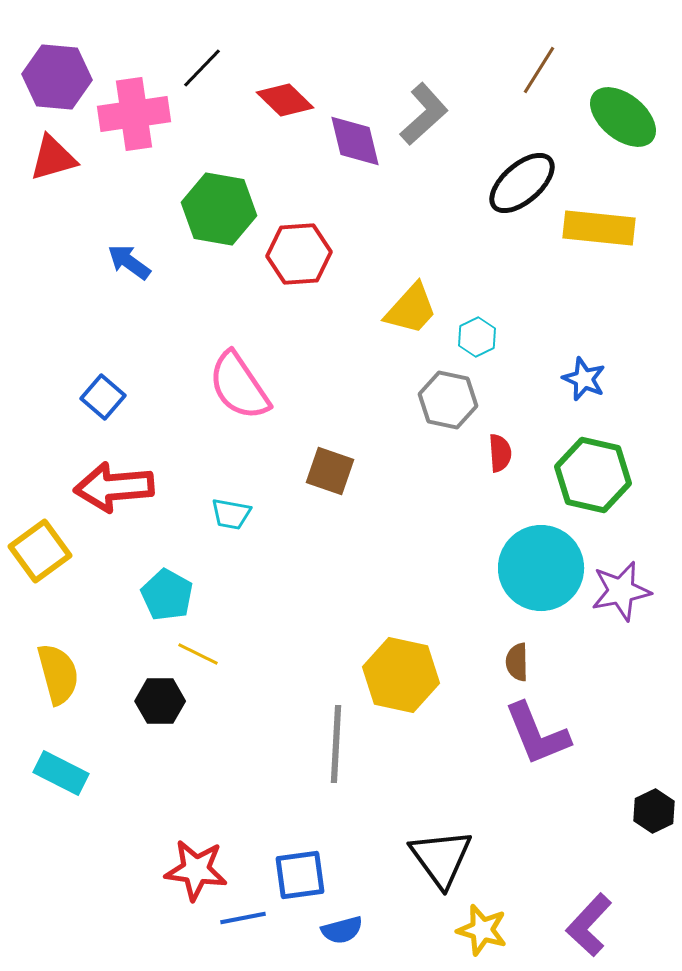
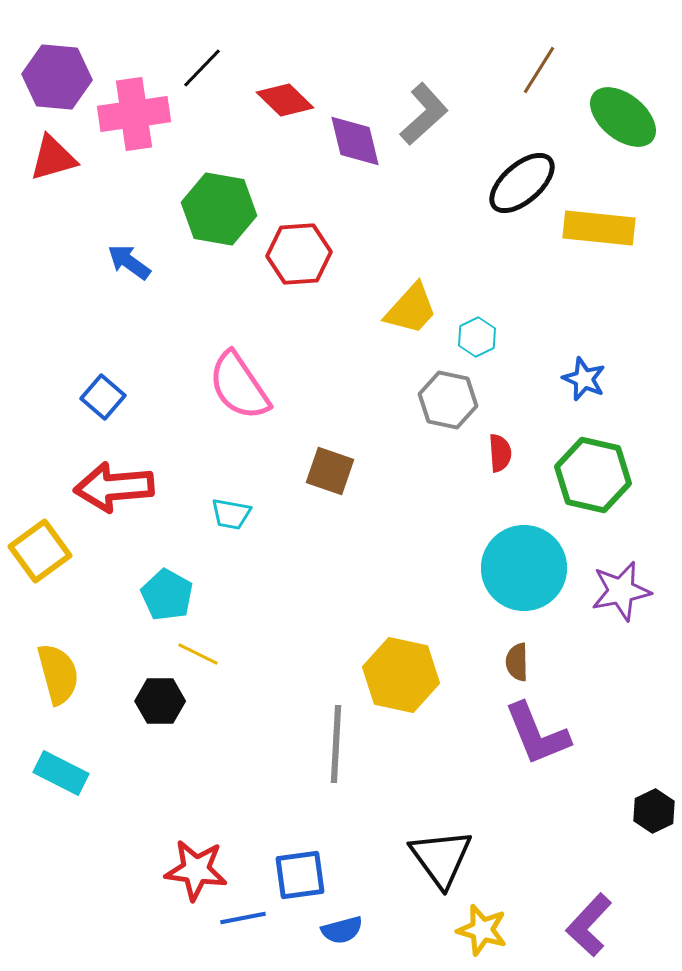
cyan circle at (541, 568): moved 17 px left
